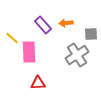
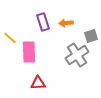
purple rectangle: moved 3 px up; rotated 24 degrees clockwise
gray square: moved 2 px down; rotated 16 degrees counterclockwise
yellow line: moved 2 px left
